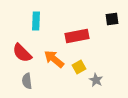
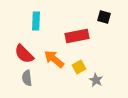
black square: moved 8 px left, 2 px up; rotated 24 degrees clockwise
red semicircle: moved 2 px right, 1 px down
gray semicircle: moved 3 px up
